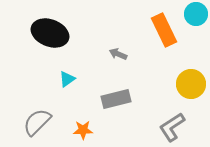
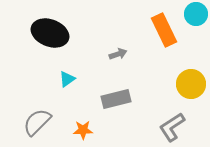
gray arrow: rotated 138 degrees clockwise
